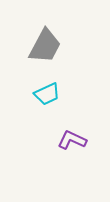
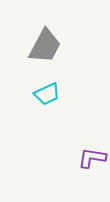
purple L-shape: moved 20 px right, 18 px down; rotated 16 degrees counterclockwise
